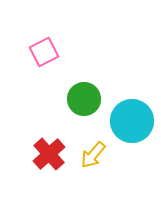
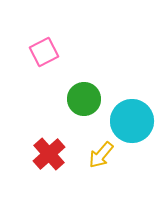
yellow arrow: moved 8 px right
